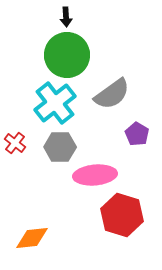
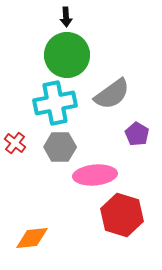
cyan cross: rotated 27 degrees clockwise
